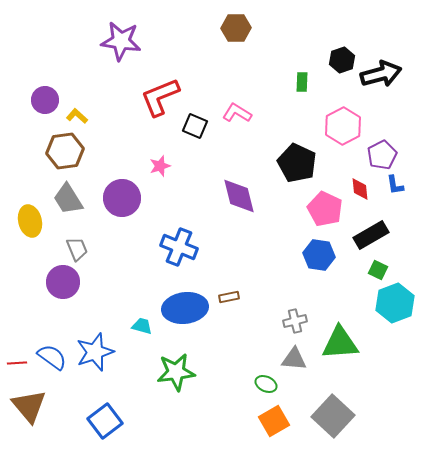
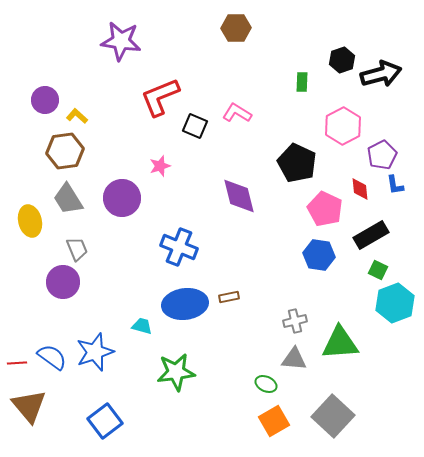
blue ellipse at (185, 308): moved 4 px up
